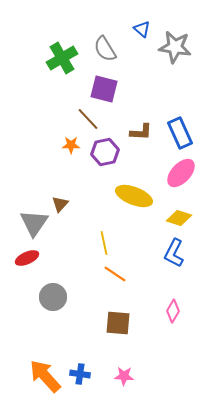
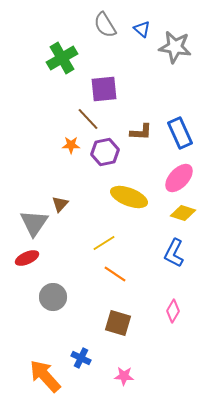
gray semicircle: moved 24 px up
purple square: rotated 20 degrees counterclockwise
pink ellipse: moved 2 px left, 5 px down
yellow ellipse: moved 5 px left, 1 px down
yellow diamond: moved 4 px right, 5 px up
yellow line: rotated 70 degrees clockwise
brown square: rotated 12 degrees clockwise
blue cross: moved 1 px right, 16 px up; rotated 18 degrees clockwise
